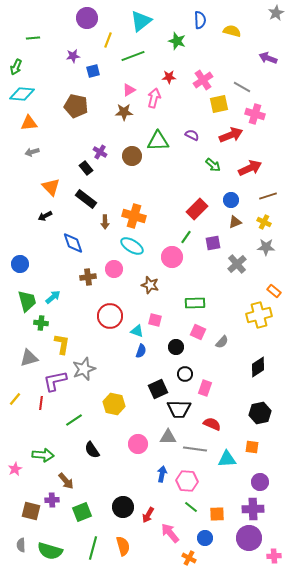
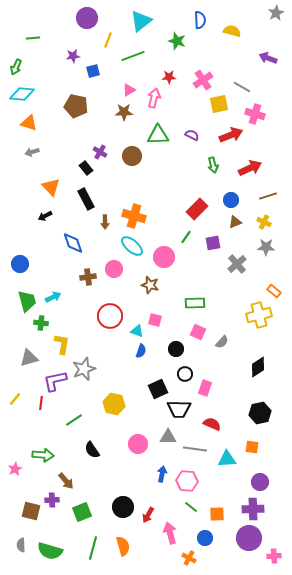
orange triangle at (29, 123): rotated 24 degrees clockwise
green triangle at (158, 141): moved 6 px up
green arrow at (213, 165): rotated 35 degrees clockwise
black rectangle at (86, 199): rotated 25 degrees clockwise
cyan ellipse at (132, 246): rotated 10 degrees clockwise
pink circle at (172, 257): moved 8 px left
cyan arrow at (53, 297): rotated 14 degrees clockwise
black circle at (176, 347): moved 2 px down
pink arrow at (170, 533): rotated 25 degrees clockwise
